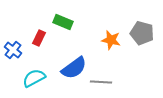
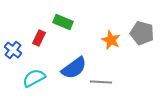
orange star: rotated 12 degrees clockwise
